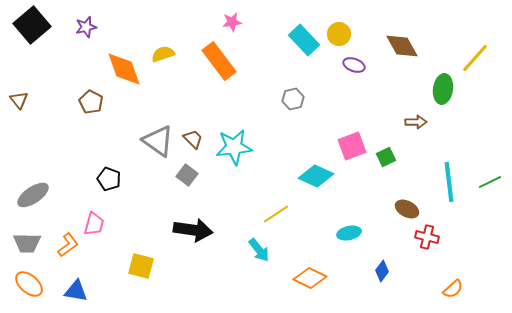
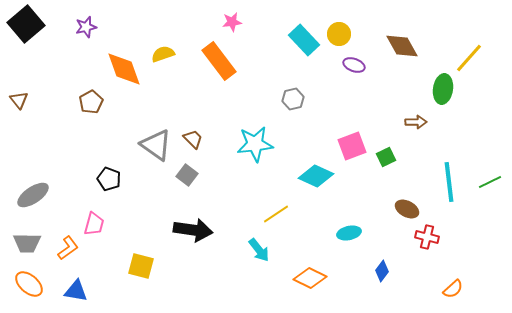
black square at (32, 25): moved 6 px left, 1 px up
yellow line at (475, 58): moved 6 px left
brown pentagon at (91, 102): rotated 15 degrees clockwise
gray triangle at (158, 141): moved 2 px left, 4 px down
cyan star at (234, 147): moved 21 px right, 3 px up
orange L-shape at (68, 245): moved 3 px down
